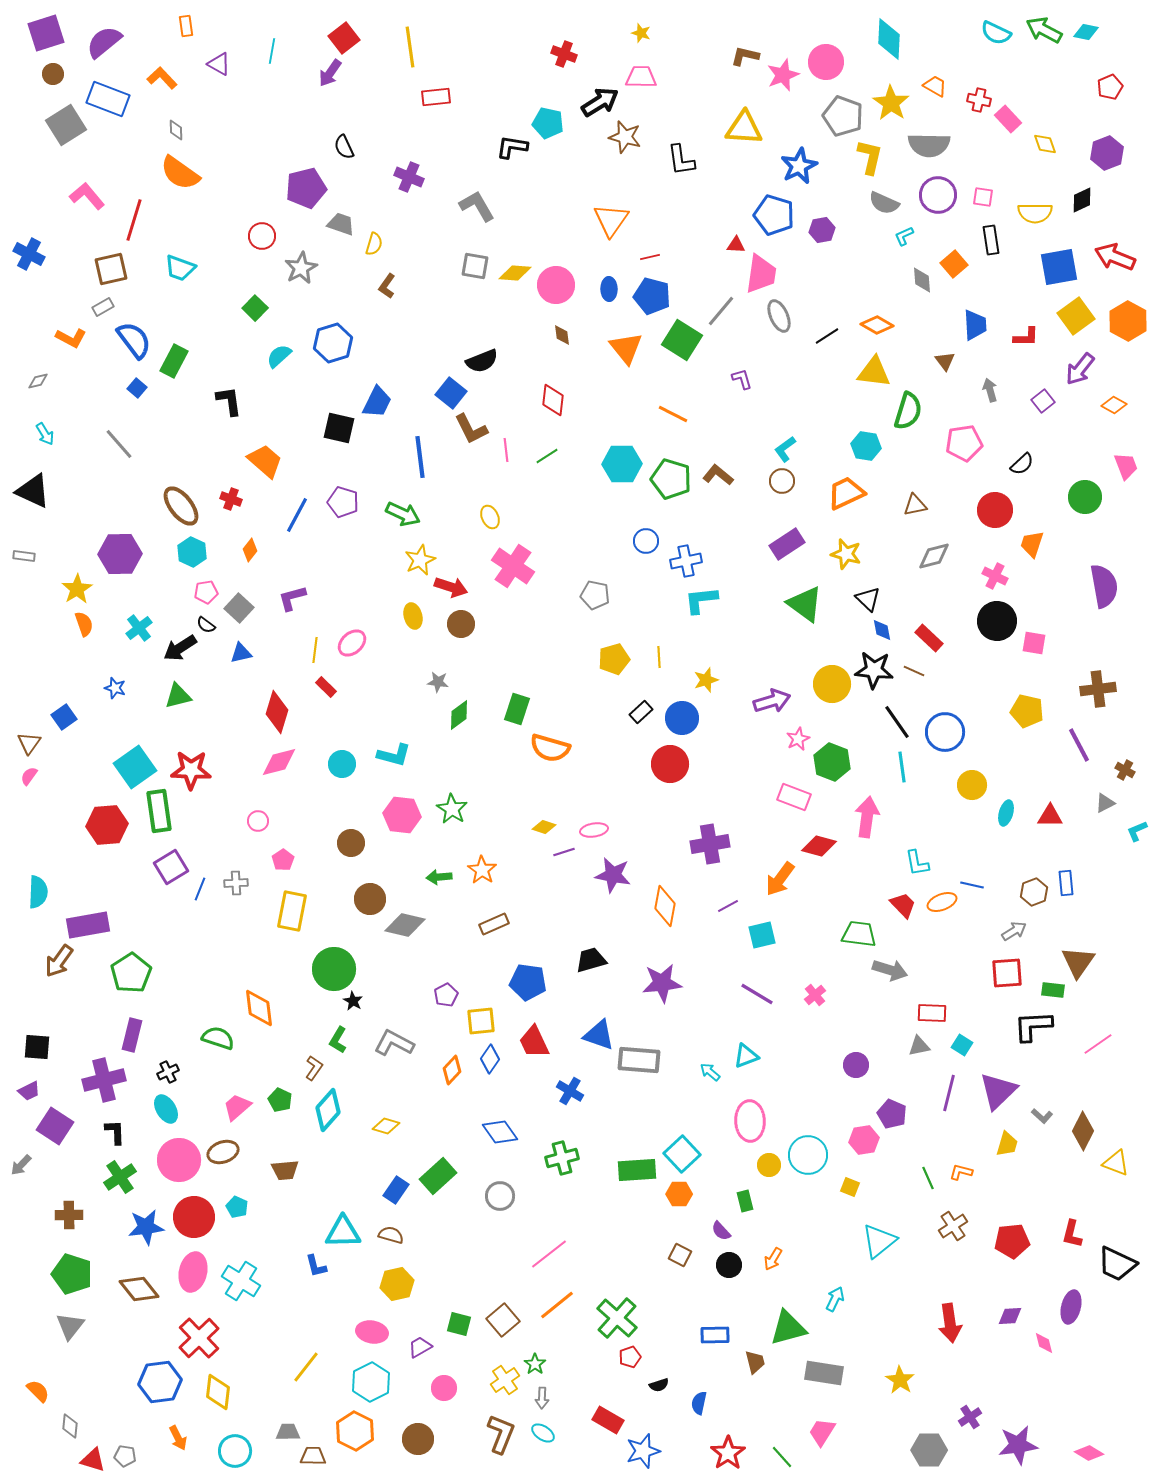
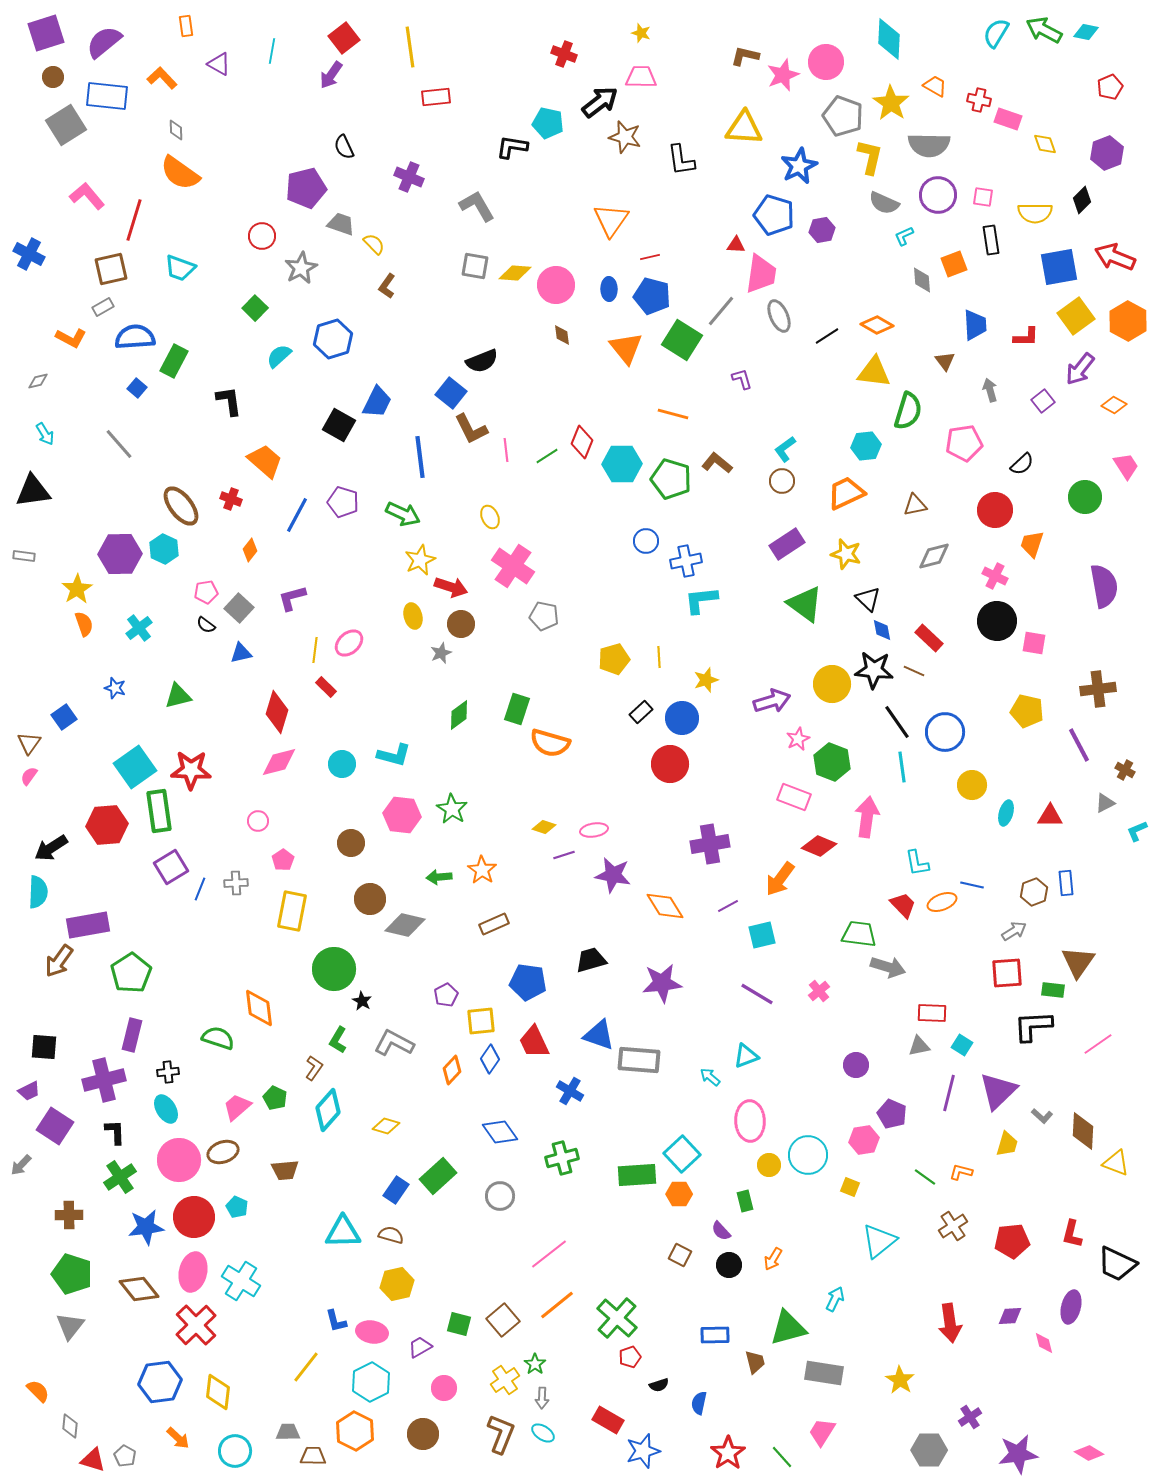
cyan semicircle at (996, 33): rotated 96 degrees clockwise
purple arrow at (330, 73): moved 1 px right, 2 px down
brown circle at (53, 74): moved 3 px down
blue rectangle at (108, 99): moved 1 px left, 3 px up; rotated 15 degrees counterclockwise
black arrow at (600, 102): rotated 6 degrees counterclockwise
pink rectangle at (1008, 119): rotated 28 degrees counterclockwise
black diamond at (1082, 200): rotated 20 degrees counterclockwise
yellow semicircle at (374, 244): rotated 60 degrees counterclockwise
orange square at (954, 264): rotated 20 degrees clockwise
blue semicircle at (134, 340): moved 1 px right, 3 px up; rotated 57 degrees counterclockwise
blue hexagon at (333, 343): moved 4 px up
red diamond at (553, 400): moved 29 px right, 42 px down; rotated 16 degrees clockwise
orange line at (673, 414): rotated 12 degrees counterclockwise
black square at (339, 428): moved 3 px up; rotated 16 degrees clockwise
cyan hexagon at (866, 446): rotated 16 degrees counterclockwise
pink trapezoid at (1126, 466): rotated 12 degrees counterclockwise
brown L-shape at (718, 475): moved 1 px left, 12 px up
black triangle at (33, 491): rotated 33 degrees counterclockwise
cyan hexagon at (192, 552): moved 28 px left, 3 px up
gray pentagon at (595, 595): moved 51 px left, 21 px down
pink ellipse at (352, 643): moved 3 px left
black arrow at (180, 648): moved 129 px left, 200 px down
gray star at (438, 682): moved 3 px right, 29 px up; rotated 30 degrees counterclockwise
orange semicircle at (550, 748): moved 5 px up
red diamond at (819, 846): rotated 8 degrees clockwise
purple line at (564, 852): moved 3 px down
orange diamond at (665, 906): rotated 42 degrees counterclockwise
gray arrow at (890, 970): moved 2 px left, 3 px up
pink cross at (815, 995): moved 4 px right, 4 px up
black star at (353, 1001): moved 9 px right
black square at (37, 1047): moved 7 px right
black cross at (168, 1072): rotated 20 degrees clockwise
cyan arrow at (710, 1072): moved 5 px down
green pentagon at (280, 1100): moved 5 px left, 2 px up
brown diamond at (1083, 1131): rotated 24 degrees counterclockwise
green rectangle at (637, 1170): moved 5 px down
green line at (928, 1178): moved 3 px left, 1 px up; rotated 30 degrees counterclockwise
blue L-shape at (316, 1266): moved 20 px right, 55 px down
red cross at (199, 1338): moved 3 px left, 13 px up
orange arrow at (178, 1438): rotated 20 degrees counterclockwise
brown circle at (418, 1439): moved 5 px right, 5 px up
purple star at (1018, 1445): moved 9 px down
gray pentagon at (125, 1456): rotated 20 degrees clockwise
